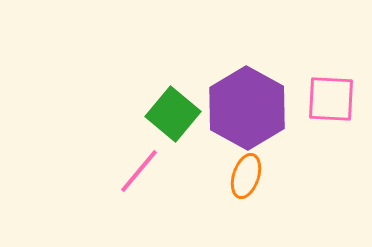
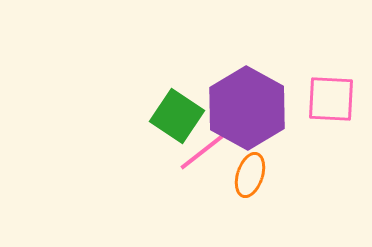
green square: moved 4 px right, 2 px down; rotated 6 degrees counterclockwise
pink line: moved 63 px right, 19 px up; rotated 12 degrees clockwise
orange ellipse: moved 4 px right, 1 px up
